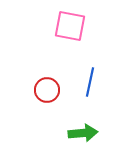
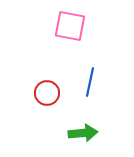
red circle: moved 3 px down
